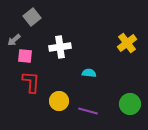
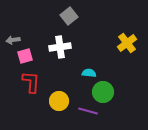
gray square: moved 37 px right, 1 px up
gray arrow: moved 1 px left; rotated 32 degrees clockwise
pink square: rotated 21 degrees counterclockwise
green circle: moved 27 px left, 12 px up
